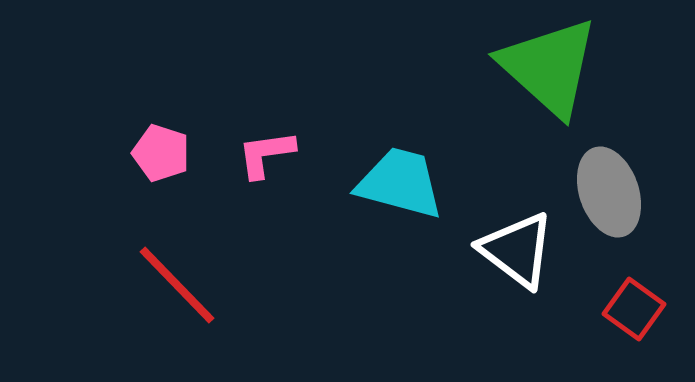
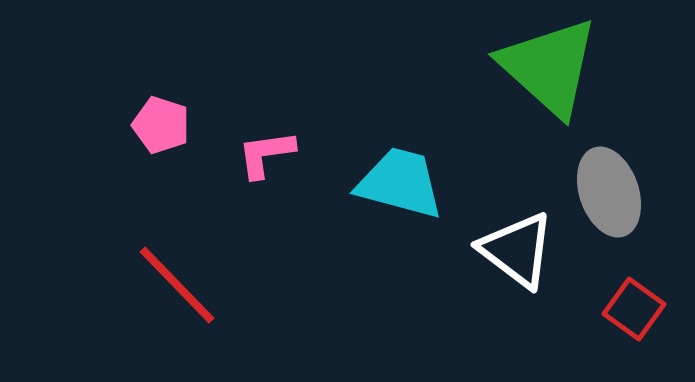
pink pentagon: moved 28 px up
